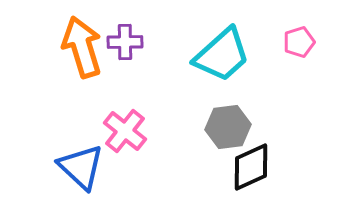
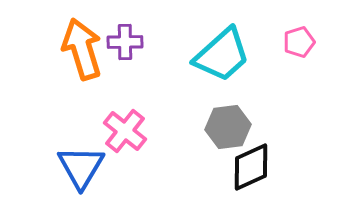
orange arrow: moved 2 px down
blue triangle: rotated 18 degrees clockwise
